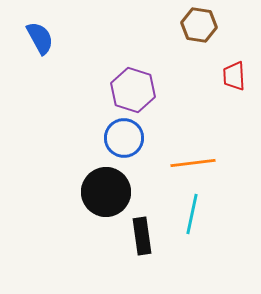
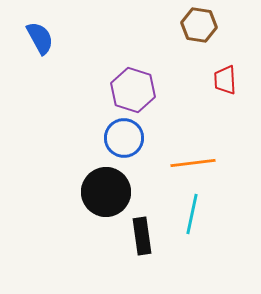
red trapezoid: moved 9 px left, 4 px down
